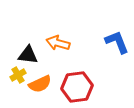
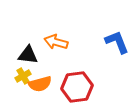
orange arrow: moved 2 px left, 1 px up
yellow cross: moved 5 px right, 1 px down
orange semicircle: rotated 10 degrees clockwise
